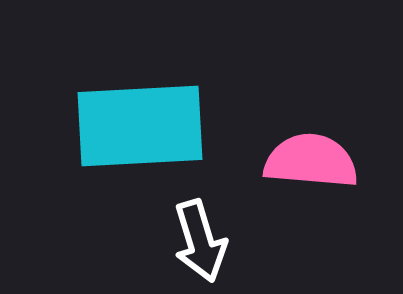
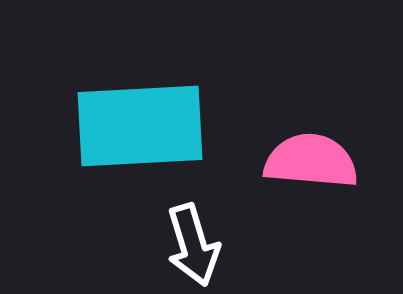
white arrow: moved 7 px left, 4 px down
